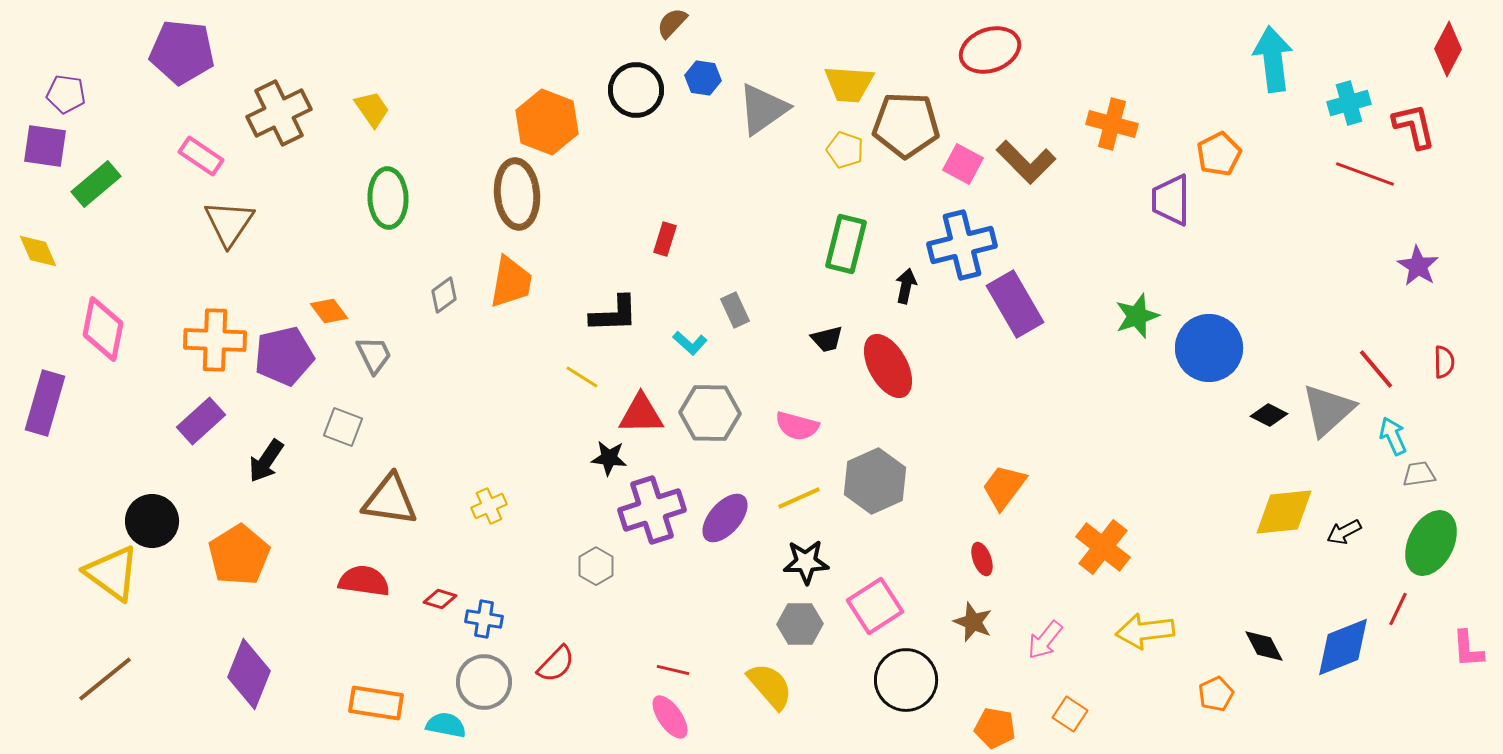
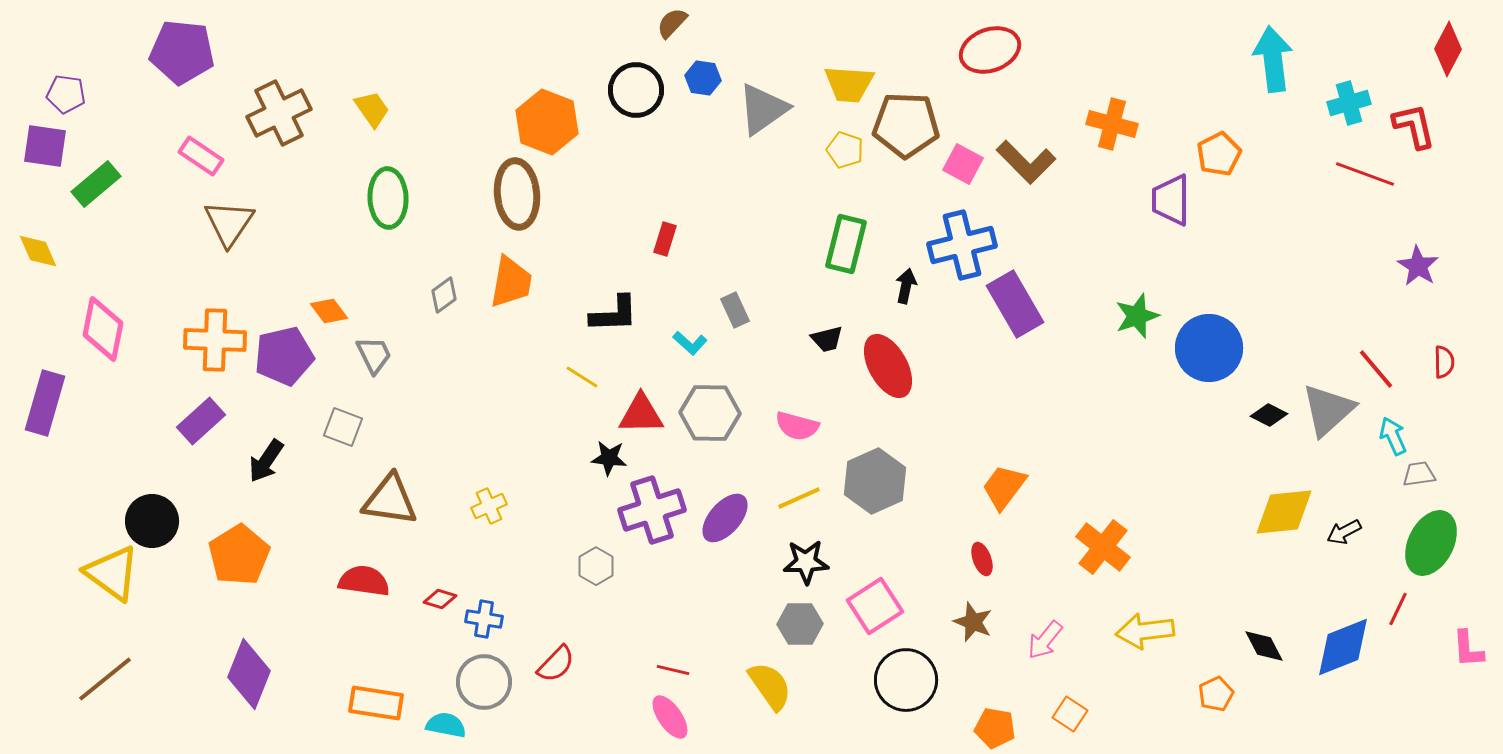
yellow semicircle at (770, 686): rotated 6 degrees clockwise
